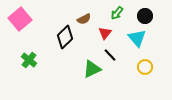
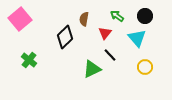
green arrow: moved 3 px down; rotated 88 degrees clockwise
brown semicircle: rotated 128 degrees clockwise
